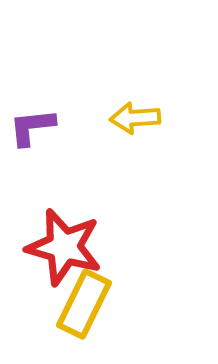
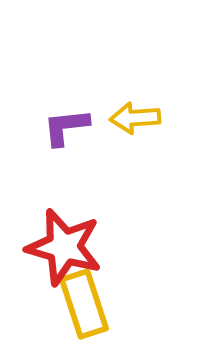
purple L-shape: moved 34 px right
yellow rectangle: rotated 44 degrees counterclockwise
